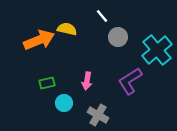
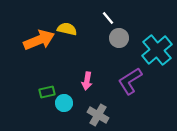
white line: moved 6 px right, 2 px down
gray circle: moved 1 px right, 1 px down
green rectangle: moved 9 px down
